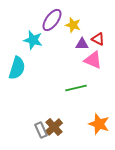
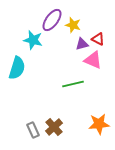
purple triangle: rotated 16 degrees counterclockwise
green line: moved 3 px left, 4 px up
orange star: rotated 25 degrees counterclockwise
gray rectangle: moved 8 px left
